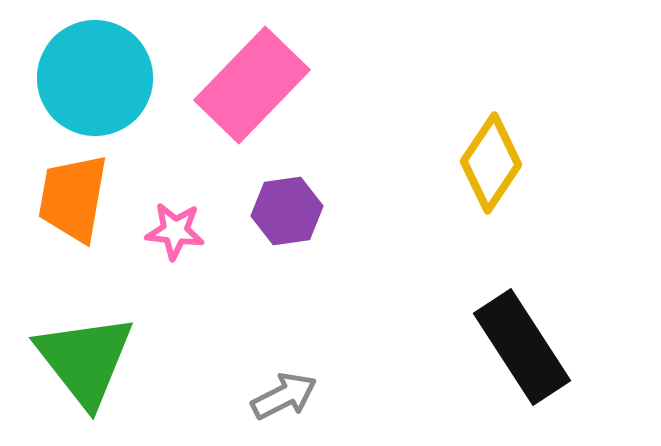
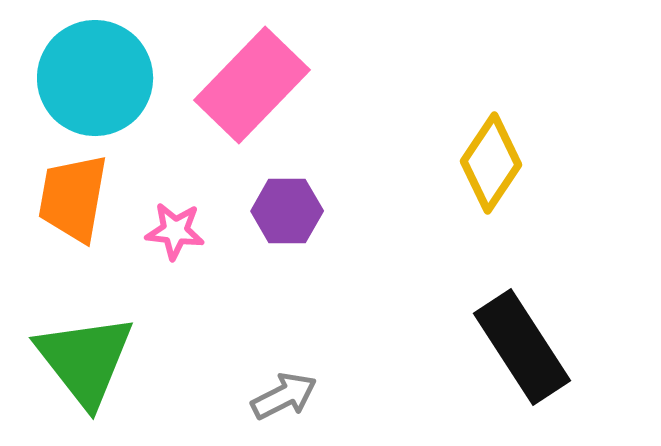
purple hexagon: rotated 8 degrees clockwise
